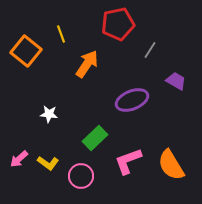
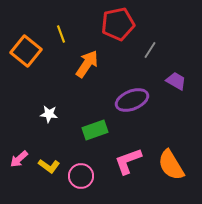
green rectangle: moved 8 px up; rotated 25 degrees clockwise
yellow L-shape: moved 1 px right, 3 px down
